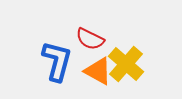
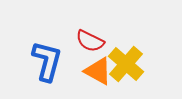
red semicircle: moved 2 px down
blue L-shape: moved 10 px left
